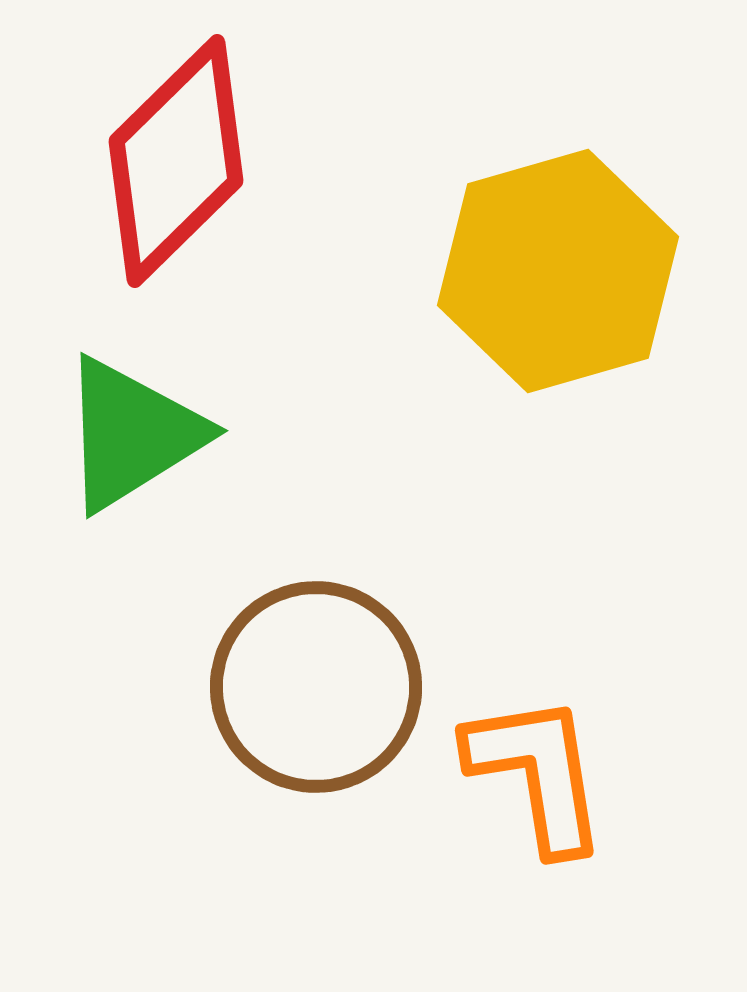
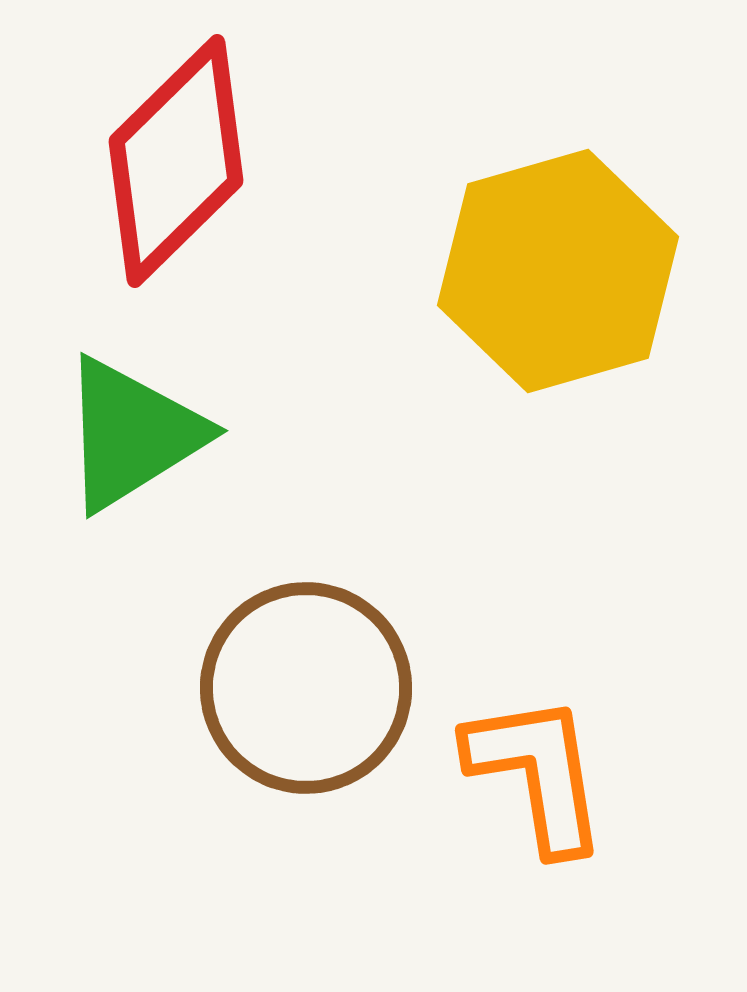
brown circle: moved 10 px left, 1 px down
